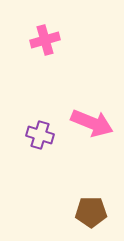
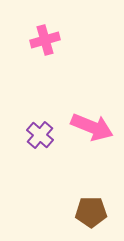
pink arrow: moved 4 px down
purple cross: rotated 24 degrees clockwise
